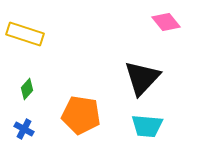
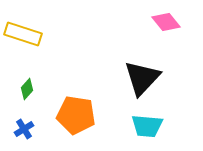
yellow rectangle: moved 2 px left
orange pentagon: moved 5 px left
blue cross: rotated 30 degrees clockwise
